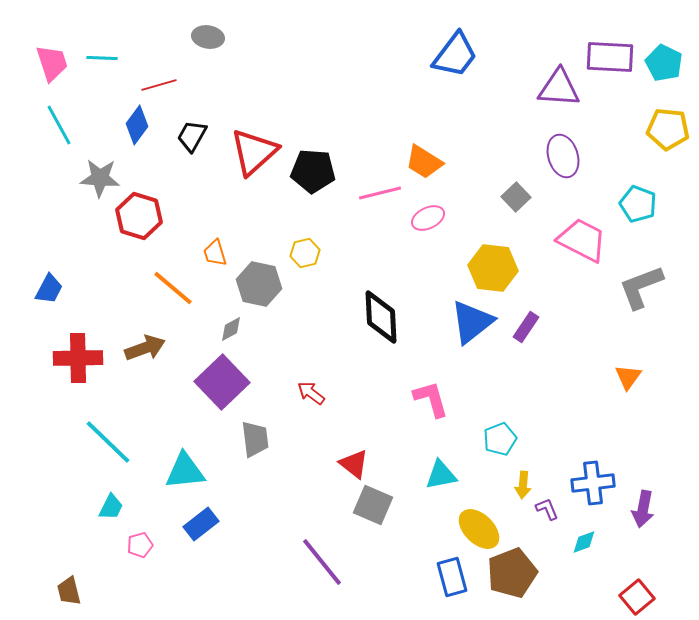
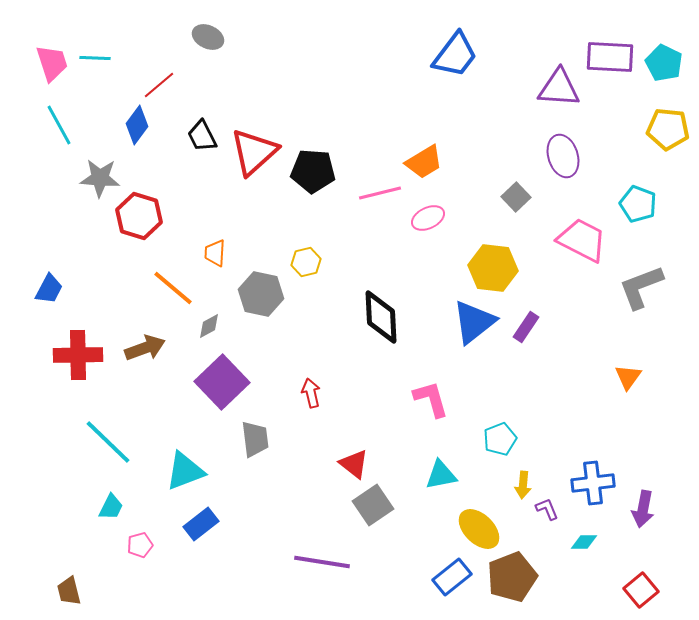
gray ellipse at (208, 37): rotated 16 degrees clockwise
cyan line at (102, 58): moved 7 px left
red line at (159, 85): rotated 24 degrees counterclockwise
black trapezoid at (192, 136): moved 10 px right; rotated 56 degrees counterclockwise
orange trapezoid at (424, 162): rotated 63 degrees counterclockwise
orange trapezoid at (215, 253): rotated 20 degrees clockwise
yellow hexagon at (305, 253): moved 1 px right, 9 px down
gray hexagon at (259, 284): moved 2 px right, 10 px down
blue triangle at (472, 322): moved 2 px right
gray diamond at (231, 329): moved 22 px left, 3 px up
red cross at (78, 358): moved 3 px up
red arrow at (311, 393): rotated 40 degrees clockwise
cyan triangle at (185, 471): rotated 15 degrees counterclockwise
gray square at (373, 505): rotated 33 degrees clockwise
cyan diamond at (584, 542): rotated 20 degrees clockwise
purple line at (322, 562): rotated 42 degrees counterclockwise
brown pentagon at (512, 573): moved 4 px down
blue rectangle at (452, 577): rotated 66 degrees clockwise
red square at (637, 597): moved 4 px right, 7 px up
